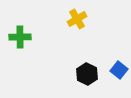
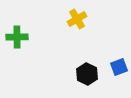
green cross: moved 3 px left
blue square: moved 3 px up; rotated 30 degrees clockwise
